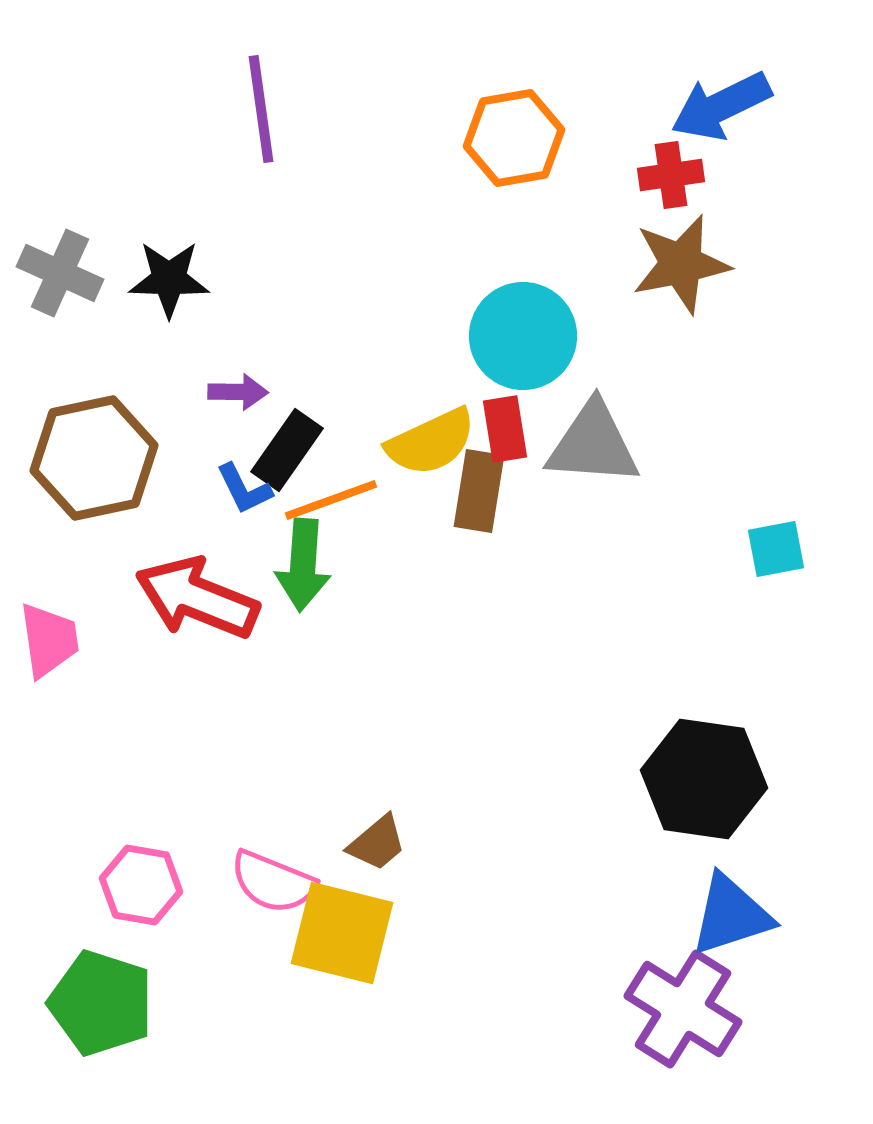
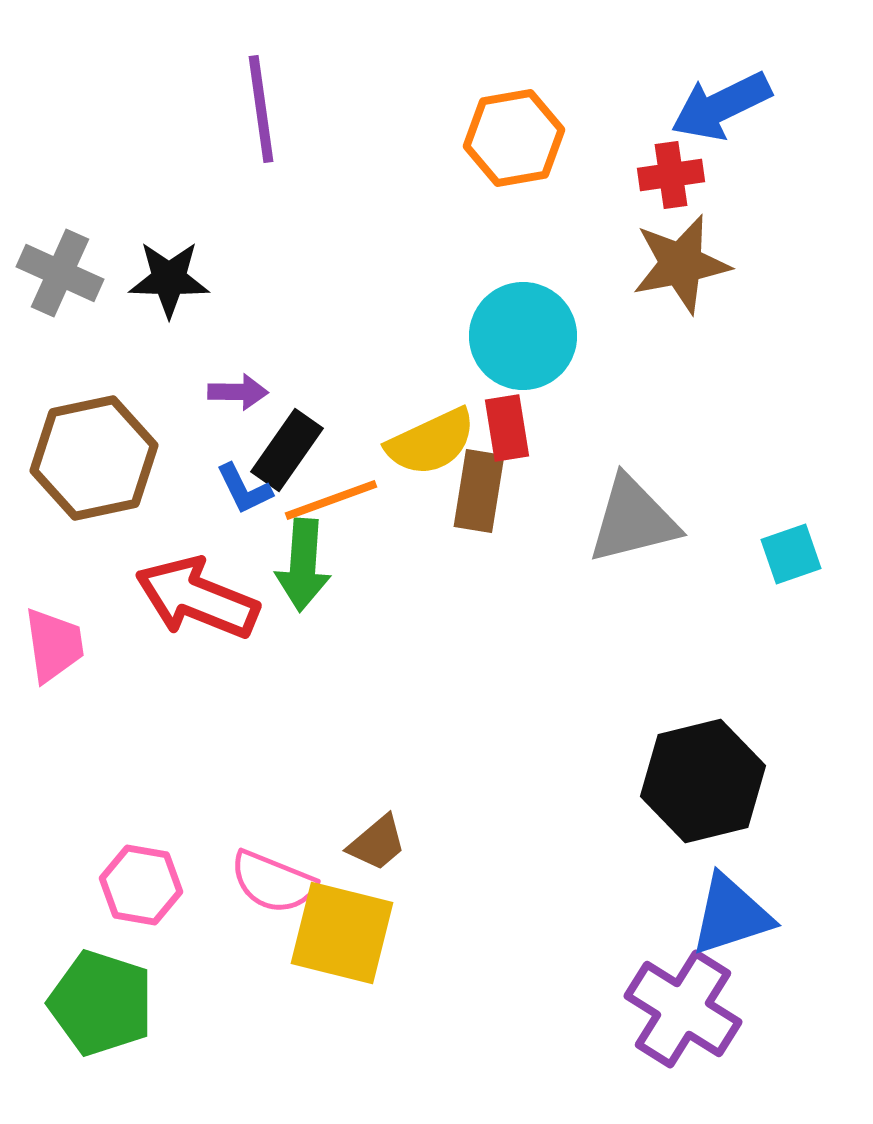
red rectangle: moved 2 px right, 1 px up
gray triangle: moved 40 px right, 76 px down; rotated 18 degrees counterclockwise
cyan square: moved 15 px right, 5 px down; rotated 8 degrees counterclockwise
pink trapezoid: moved 5 px right, 5 px down
black hexagon: moved 1 px left, 2 px down; rotated 22 degrees counterclockwise
